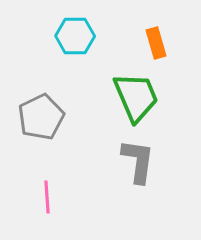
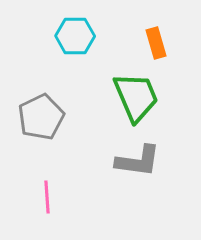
gray L-shape: rotated 90 degrees clockwise
